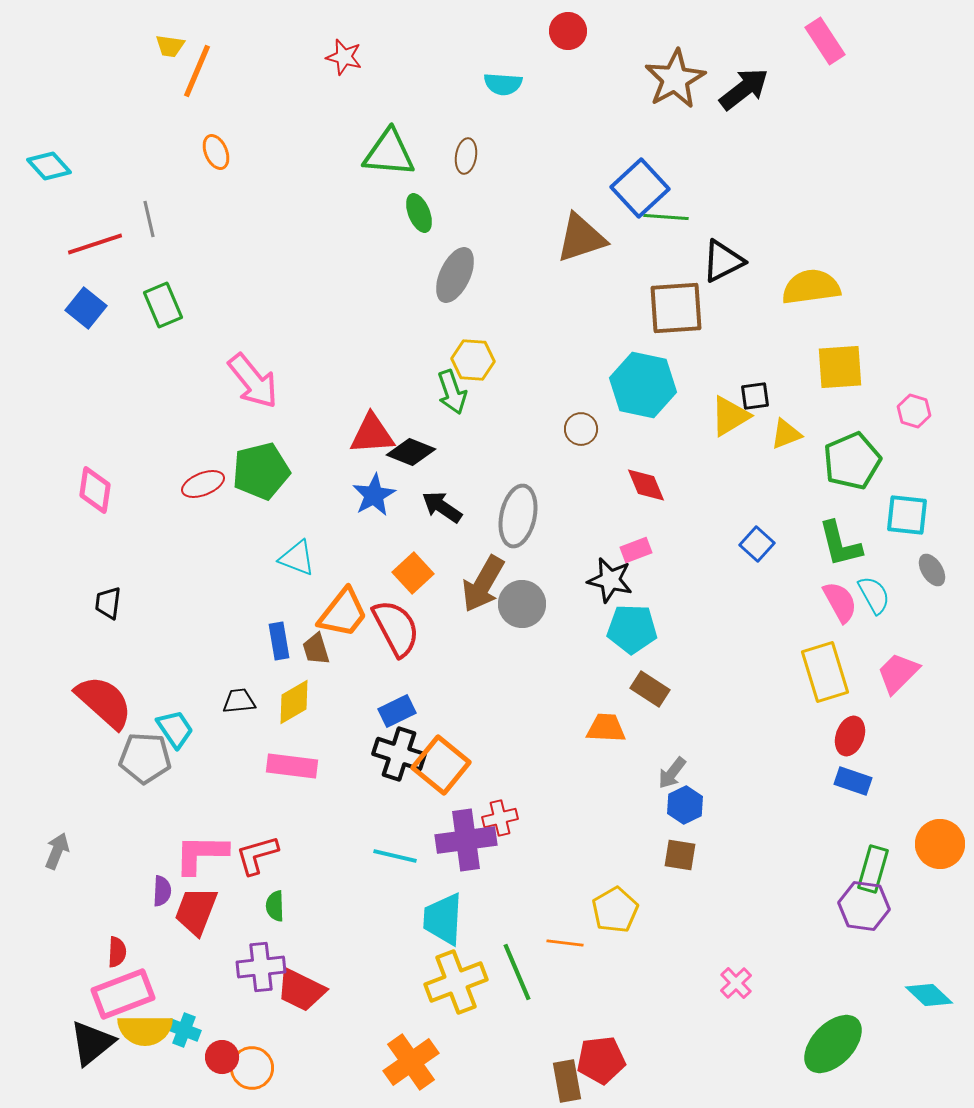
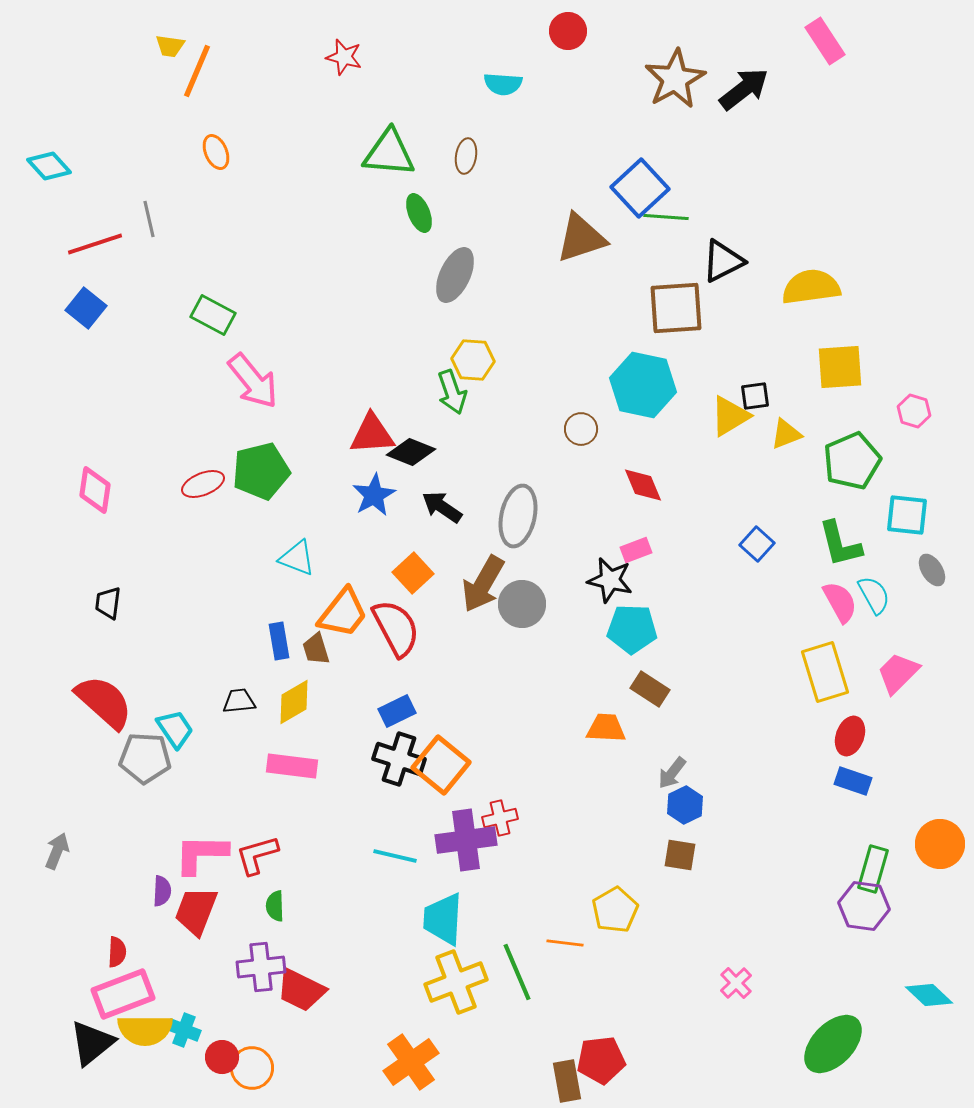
green rectangle at (163, 305): moved 50 px right, 10 px down; rotated 39 degrees counterclockwise
red diamond at (646, 485): moved 3 px left
black cross at (399, 754): moved 5 px down
